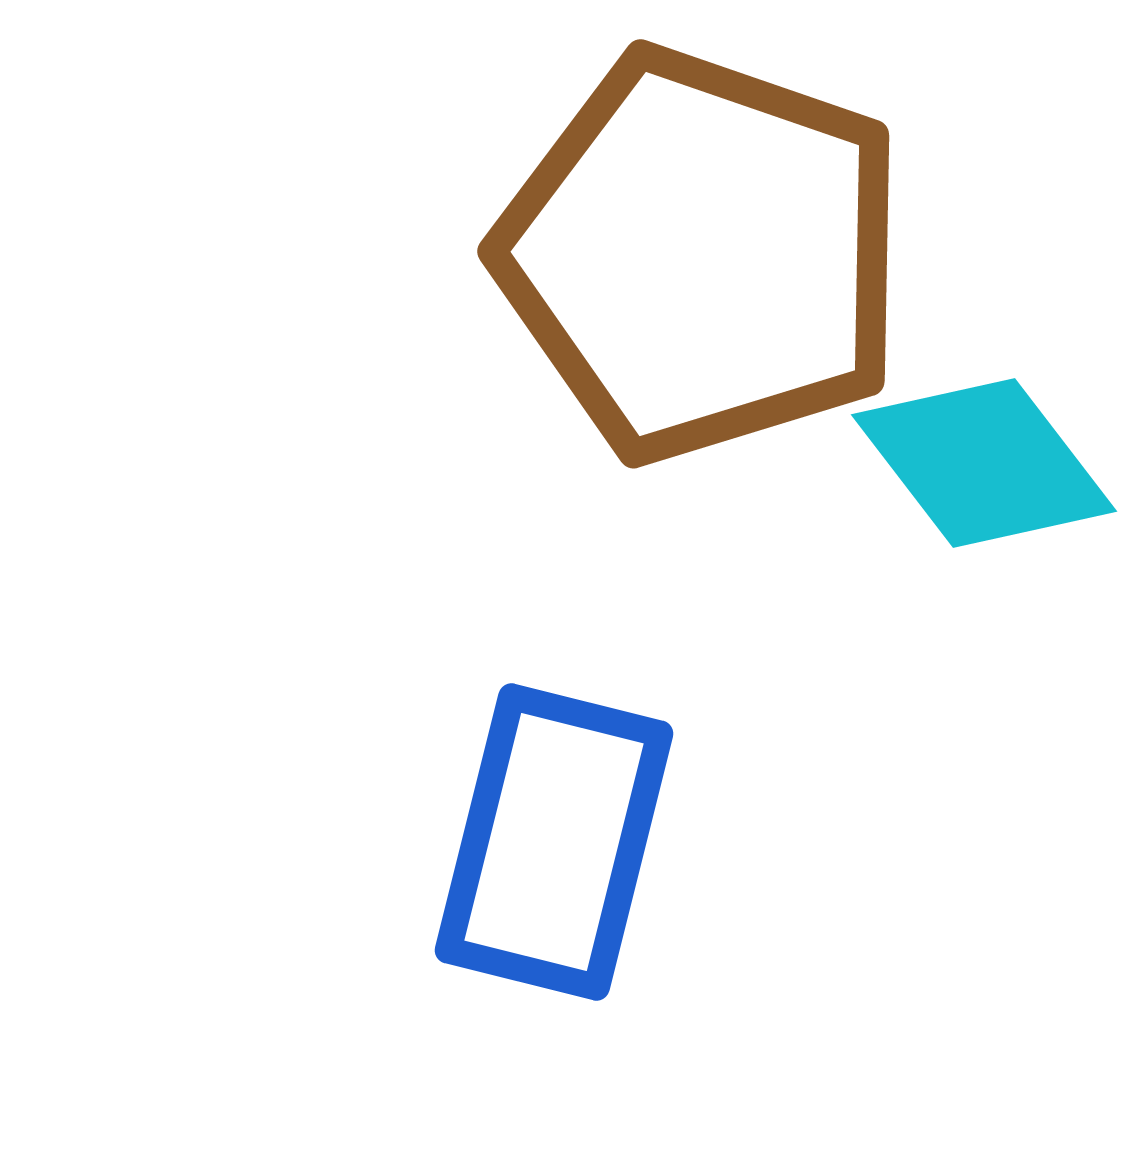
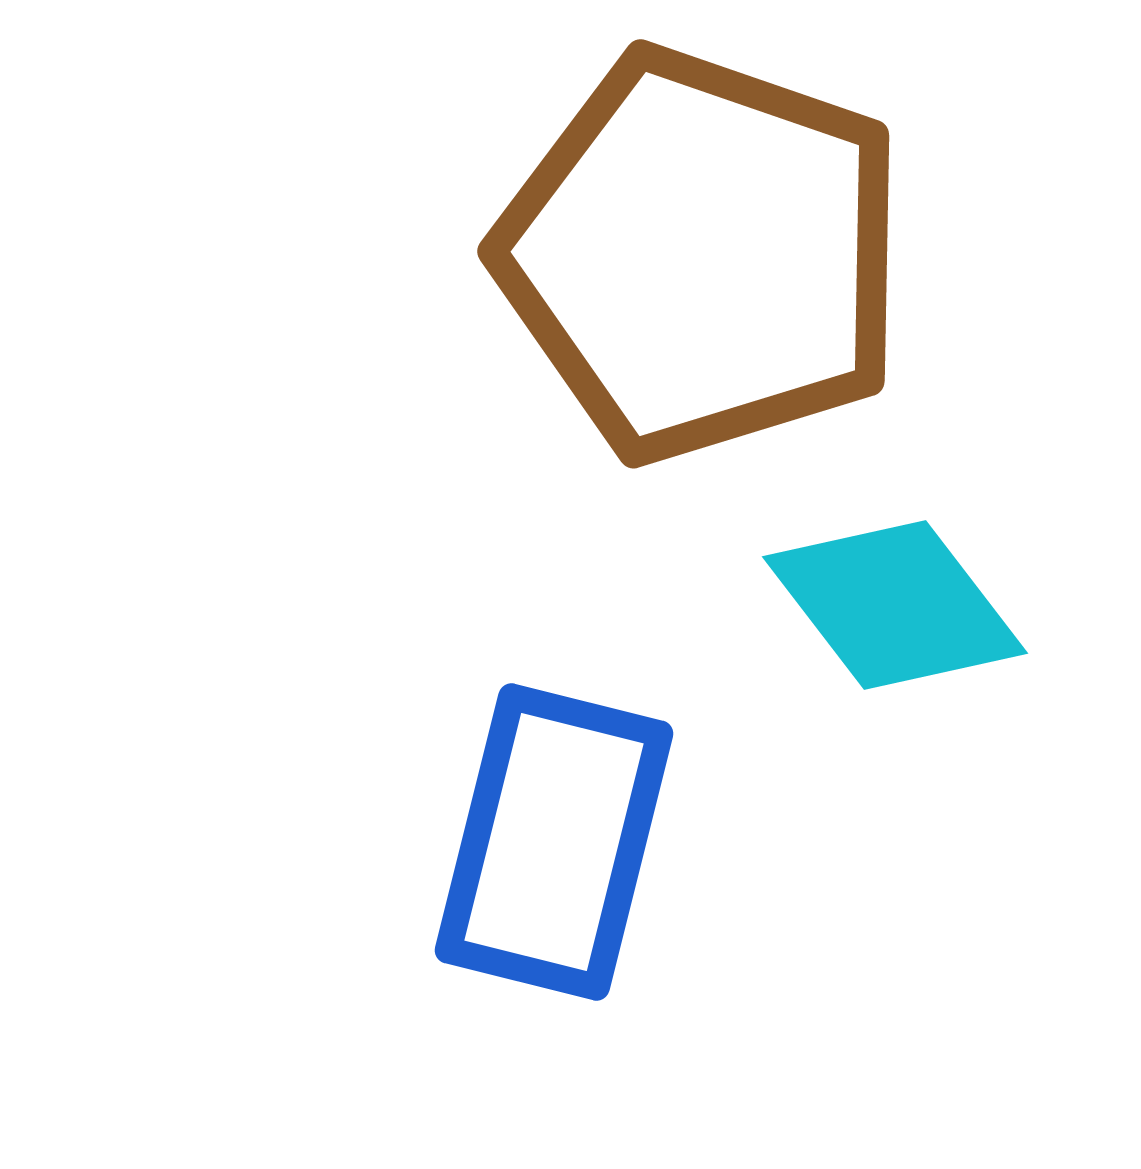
cyan diamond: moved 89 px left, 142 px down
